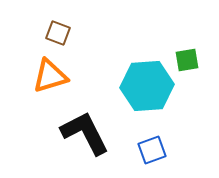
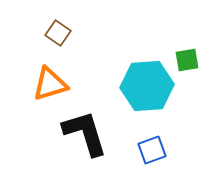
brown square: rotated 15 degrees clockwise
orange triangle: moved 8 px down
black L-shape: rotated 10 degrees clockwise
